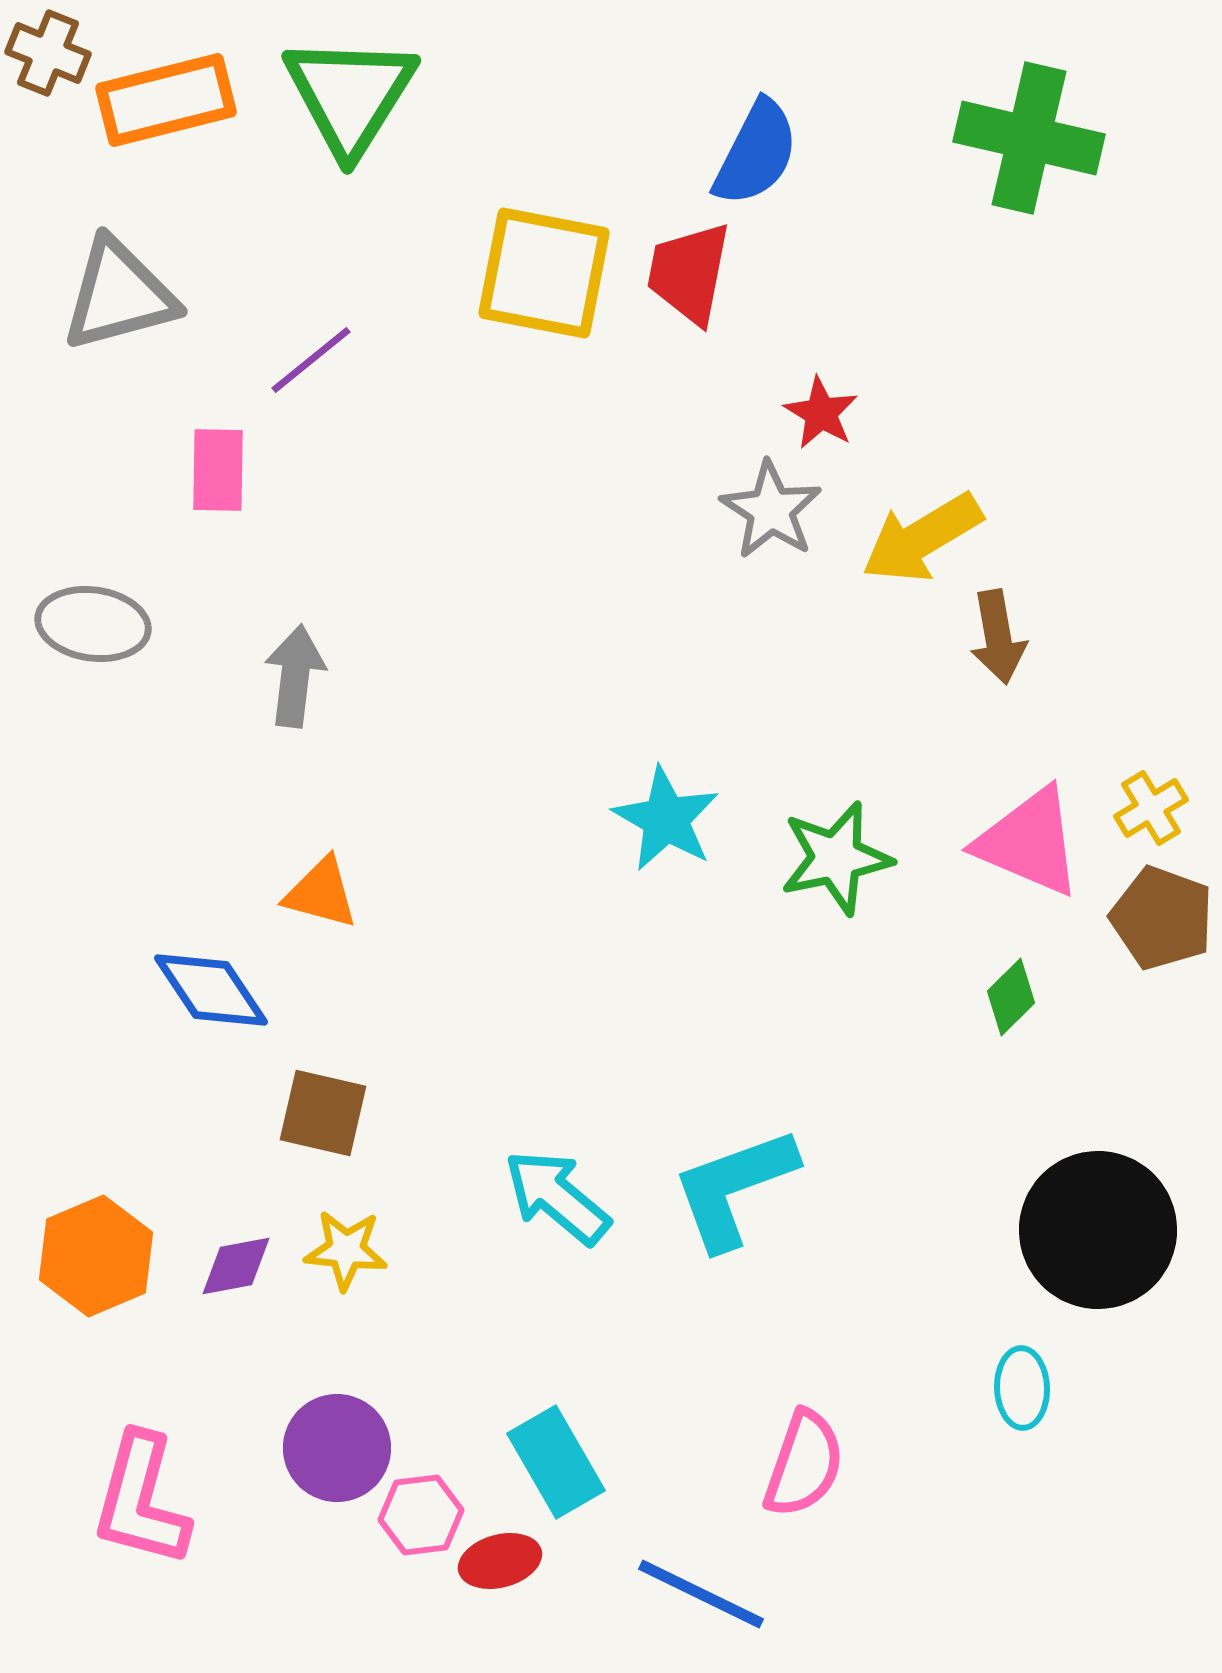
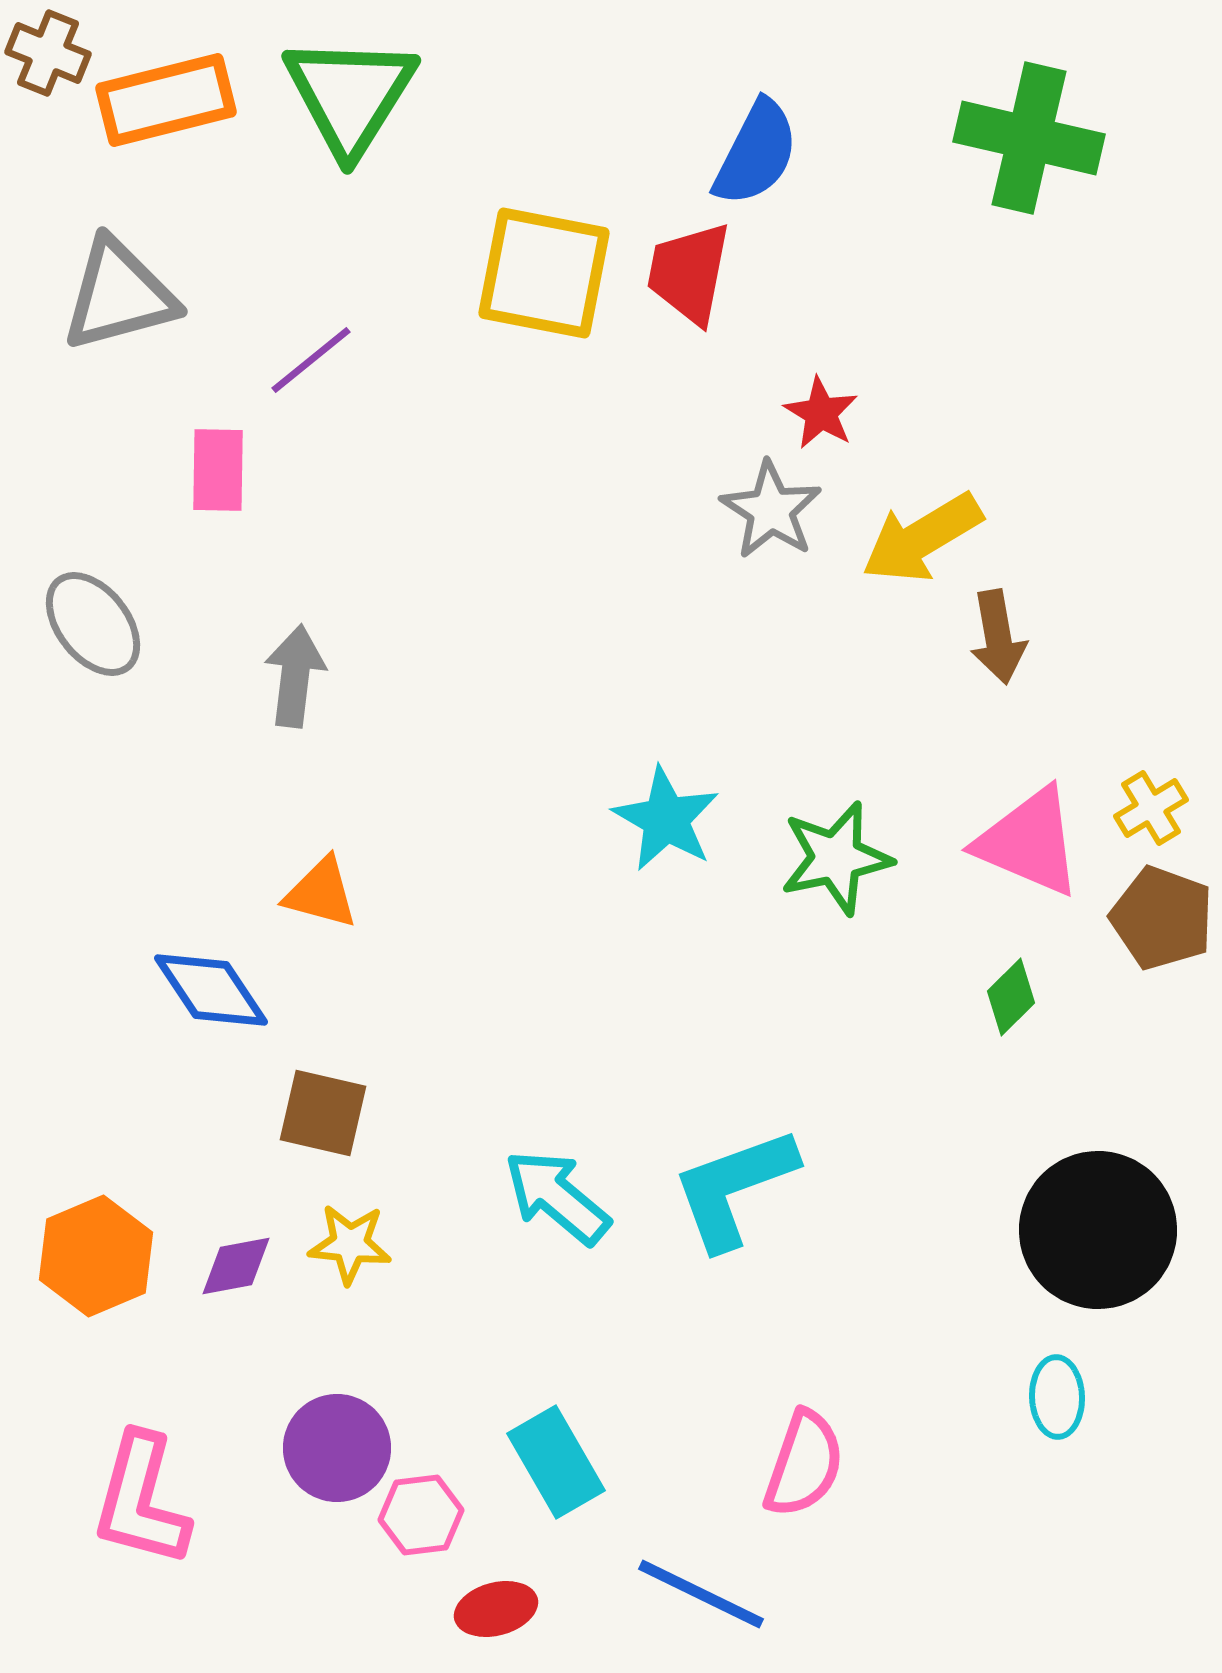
gray ellipse: rotated 44 degrees clockwise
yellow star: moved 4 px right, 6 px up
cyan ellipse: moved 35 px right, 9 px down
red ellipse: moved 4 px left, 48 px down
